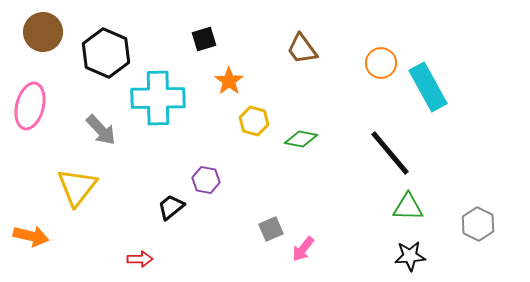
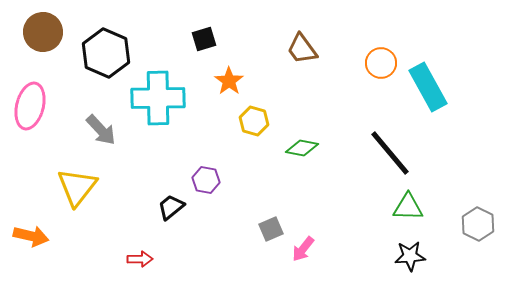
green diamond: moved 1 px right, 9 px down
